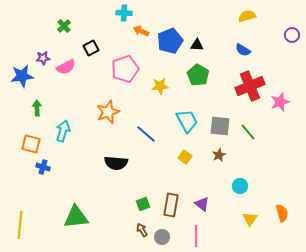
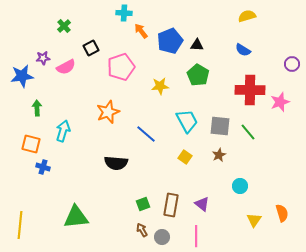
orange arrow: rotated 28 degrees clockwise
purple circle: moved 29 px down
pink pentagon: moved 4 px left, 2 px up
red cross: moved 4 px down; rotated 24 degrees clockwise
yellow triangle: moved 4 px right, 1 px down
